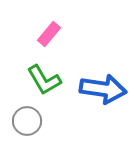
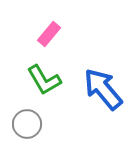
blue arrow: rotated 138 degrees counterclockwise
gray circle: moved 3 px down
